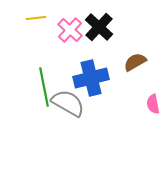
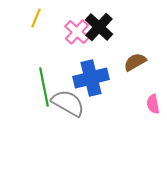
yellow line: rotated 60 degrees counterclockwise
pink cross: moved 7 px right, 2 px down
